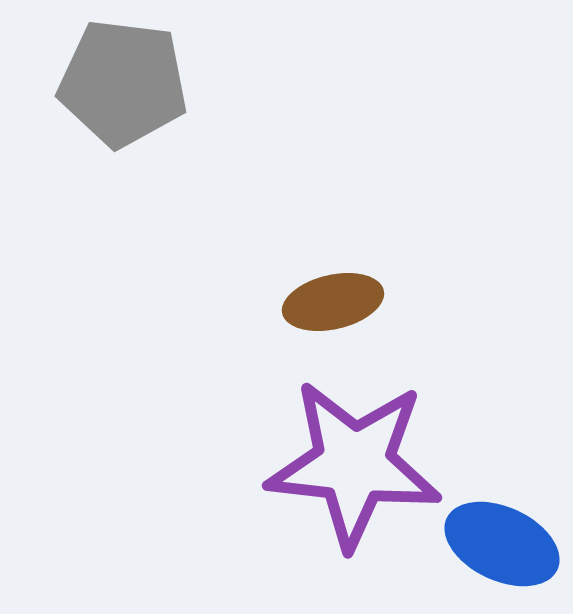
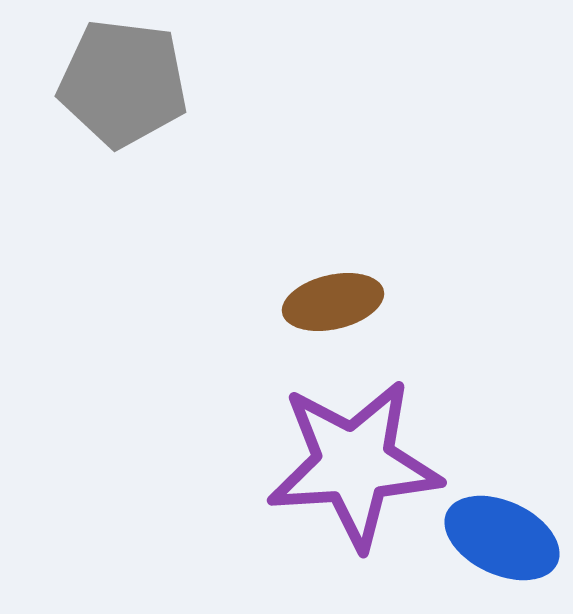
purple star: rotated 10 degrees counterclockwise
blue ellipse: moved 6 px up
